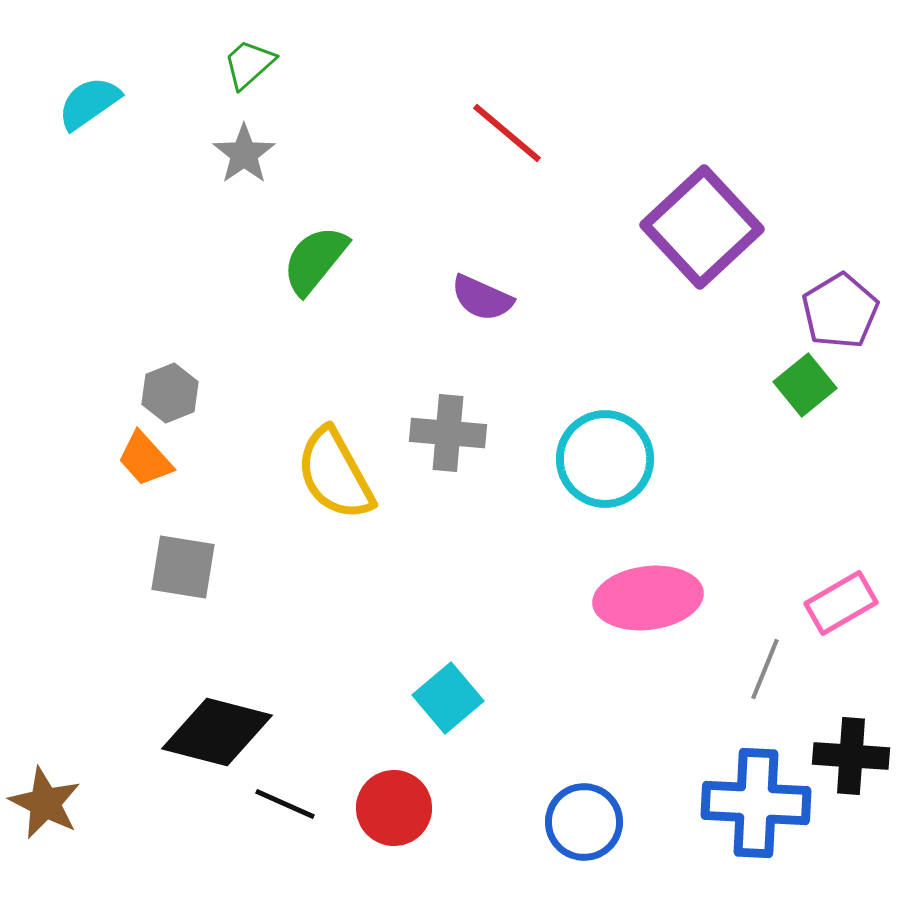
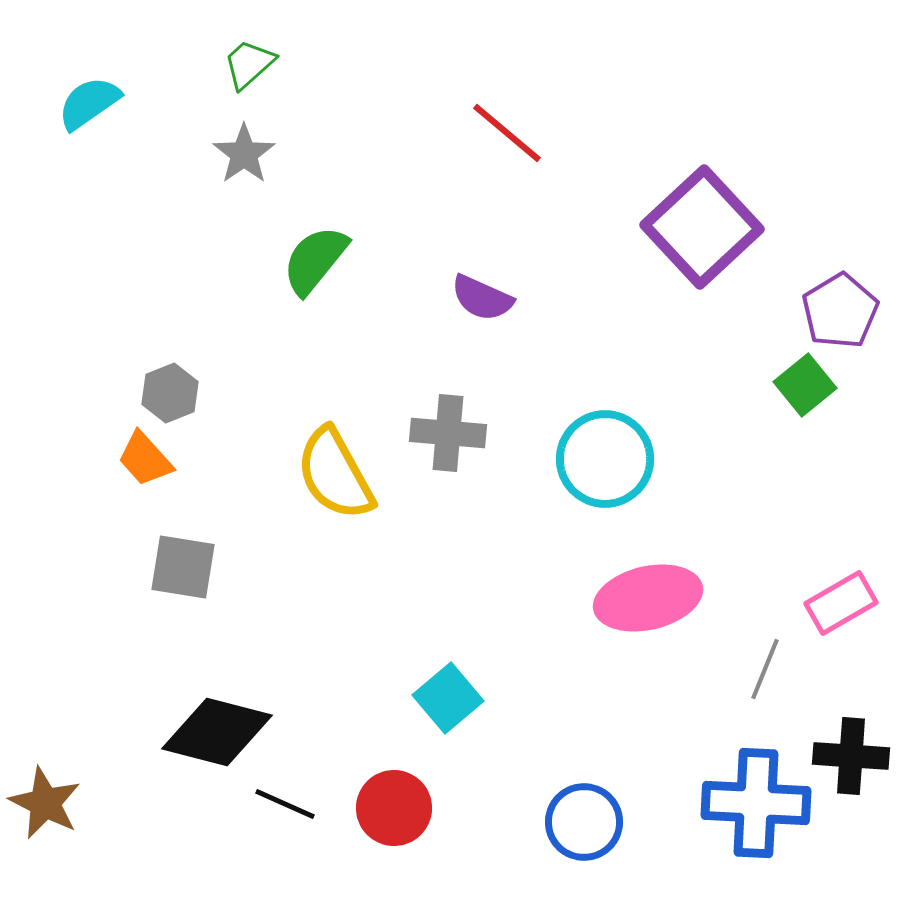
pink ellipse: rotated 6 degrees counterclockwise
